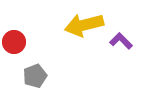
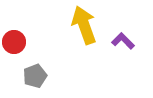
yellow arrow: rotated 84 degrees clockwise
purple L-shape: moved 2 px right
